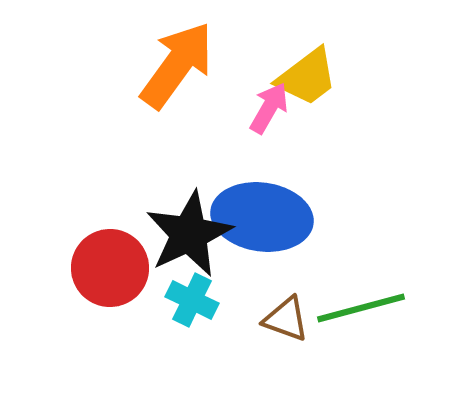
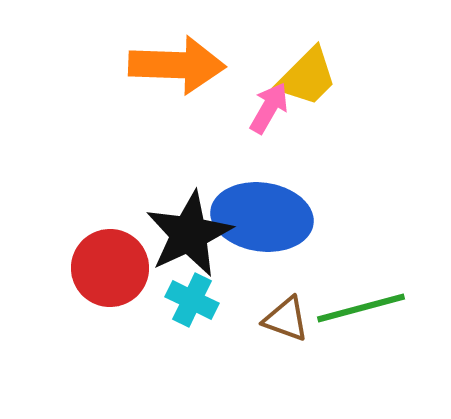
orange arrow: rotated 56 degrees clockwise
yellow trapezoid: rotated 8 degrees counterclockwise
